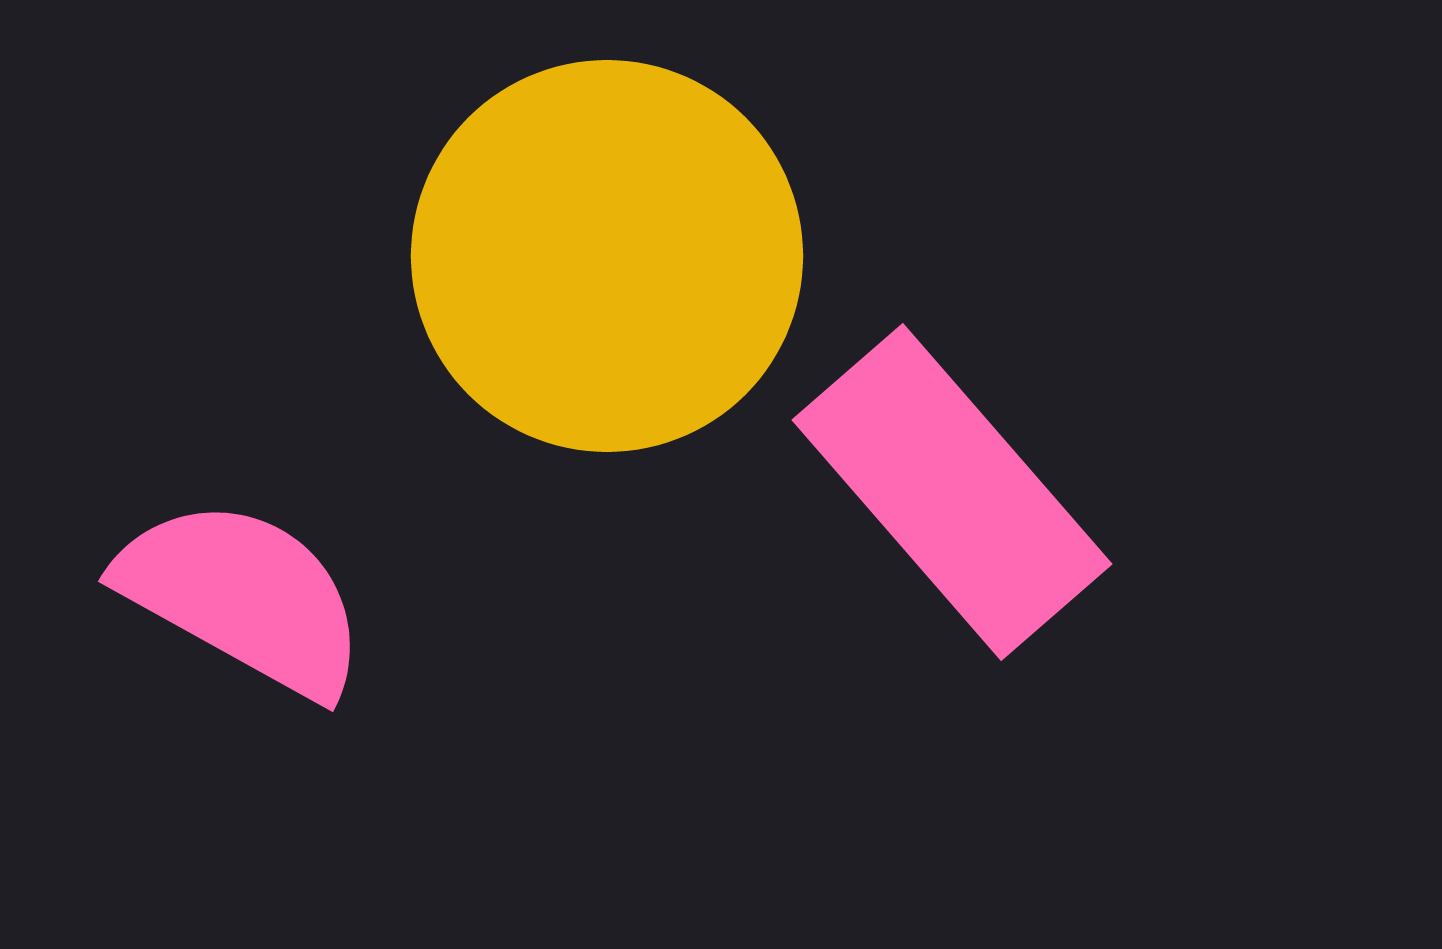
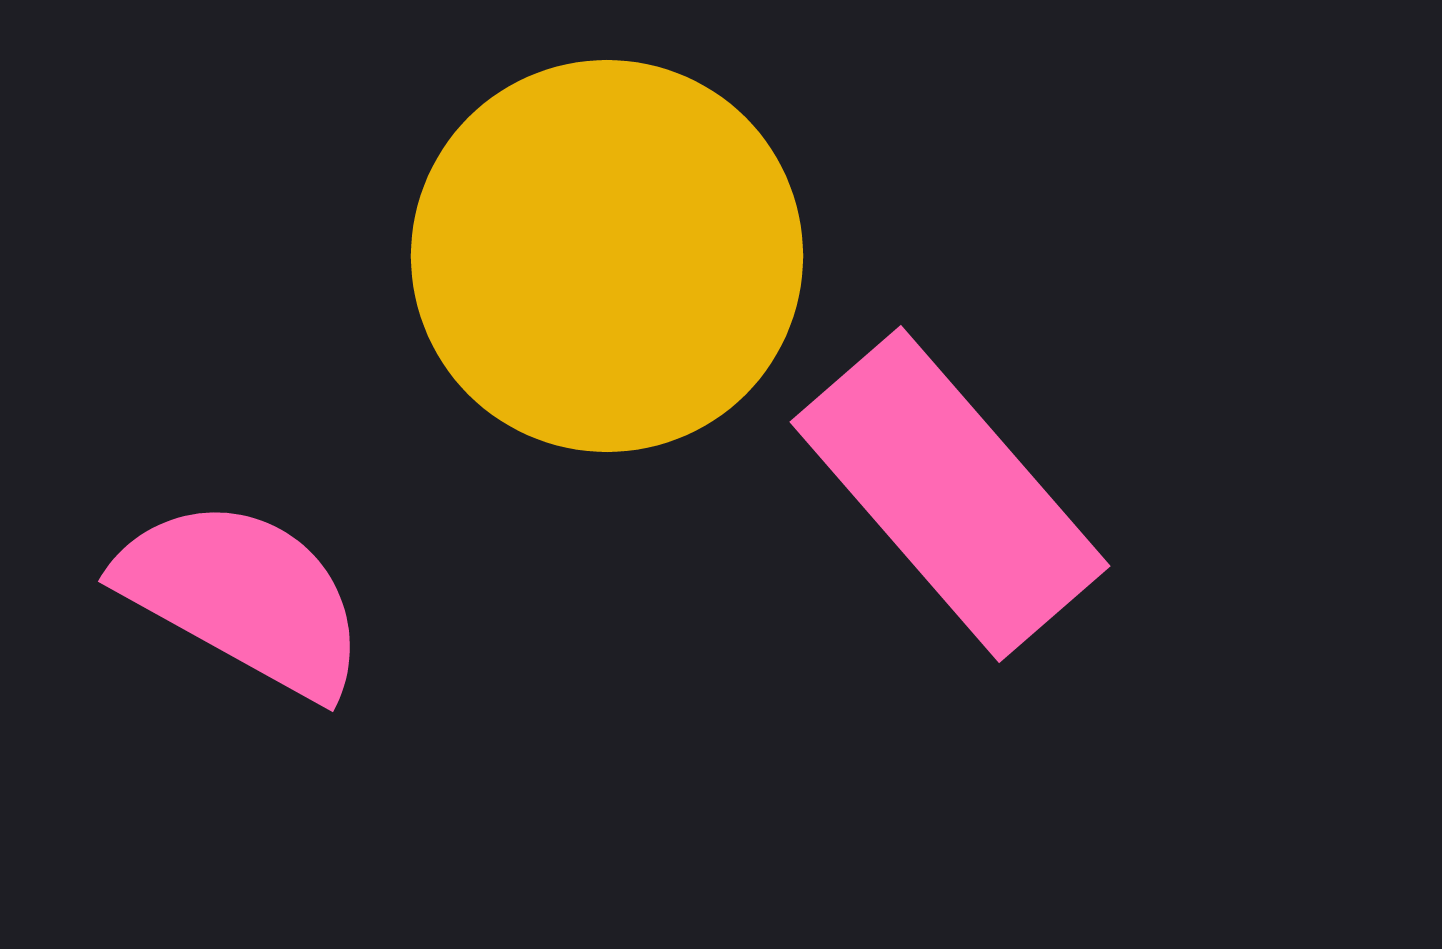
pink rectangle: moved 2 px left, 2 px down
